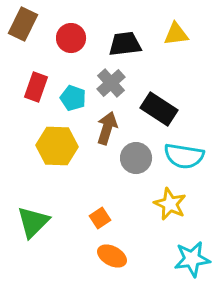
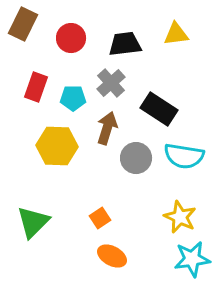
cyan pentagon: rotated 20 degrees counterclockwise
yellow star: moved 10 px right, 13 px down
